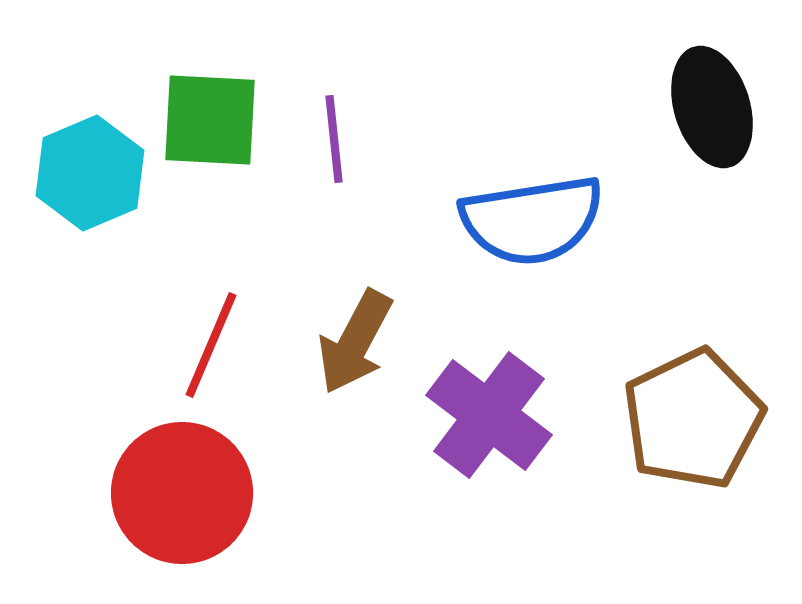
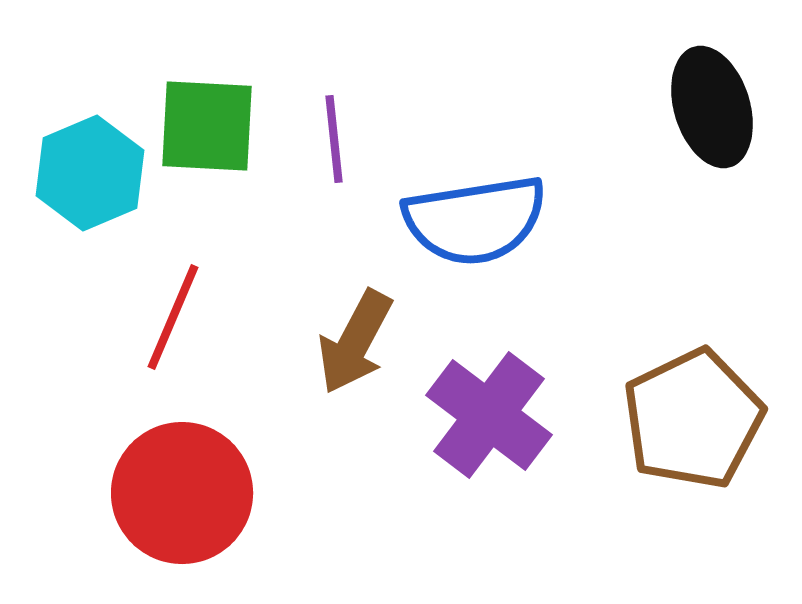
green square: moved 3 px left, 6 px down
blue semicircle: moved 57 px left
red line: moved 38 px left, 28 px up
